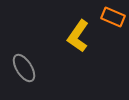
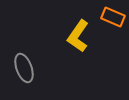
gray ellipse: rotated 12 degrees clockwise
